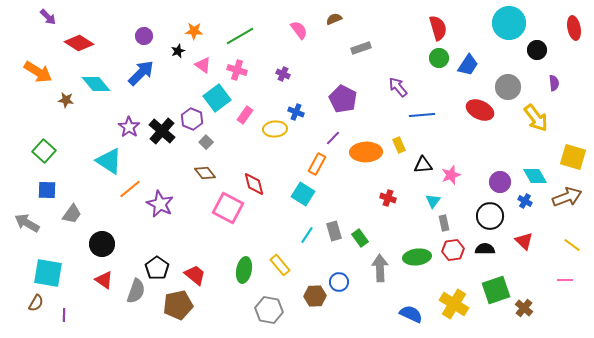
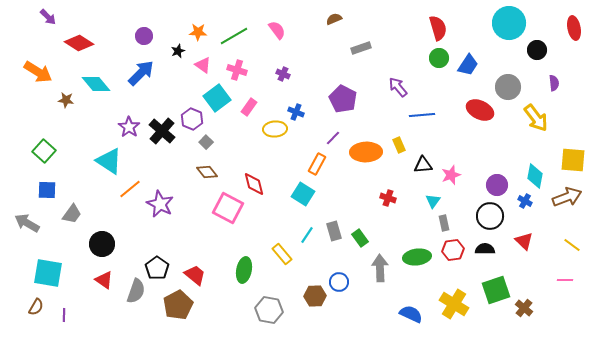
pink semicircle at (299, 30): moved 22 px left
orange star at (194, 31): moved 4 px right, 1 px down
green line at (240, 36): moved 6 px left
pink rectangle at (245, 115): moved 4 px right, 8 px up
yellow square at (573, 157): moved 3 px down; rotated 12 degrees counterclockwise
brown diamond at (205, 173): moved 2 px right, 1 px up
cyan diamond at (535, 176): rotated 40 degrees clockwise
purple circle at (500, 182): moved 3 px left, 3 px down
yellow rectangle at (280, 265): moved 2 px right, 11 px up
brown semicircle at (36, 303): moved 4 px down
brown pentagon at (178, 305): rotated 16 degrees counterclockwise
